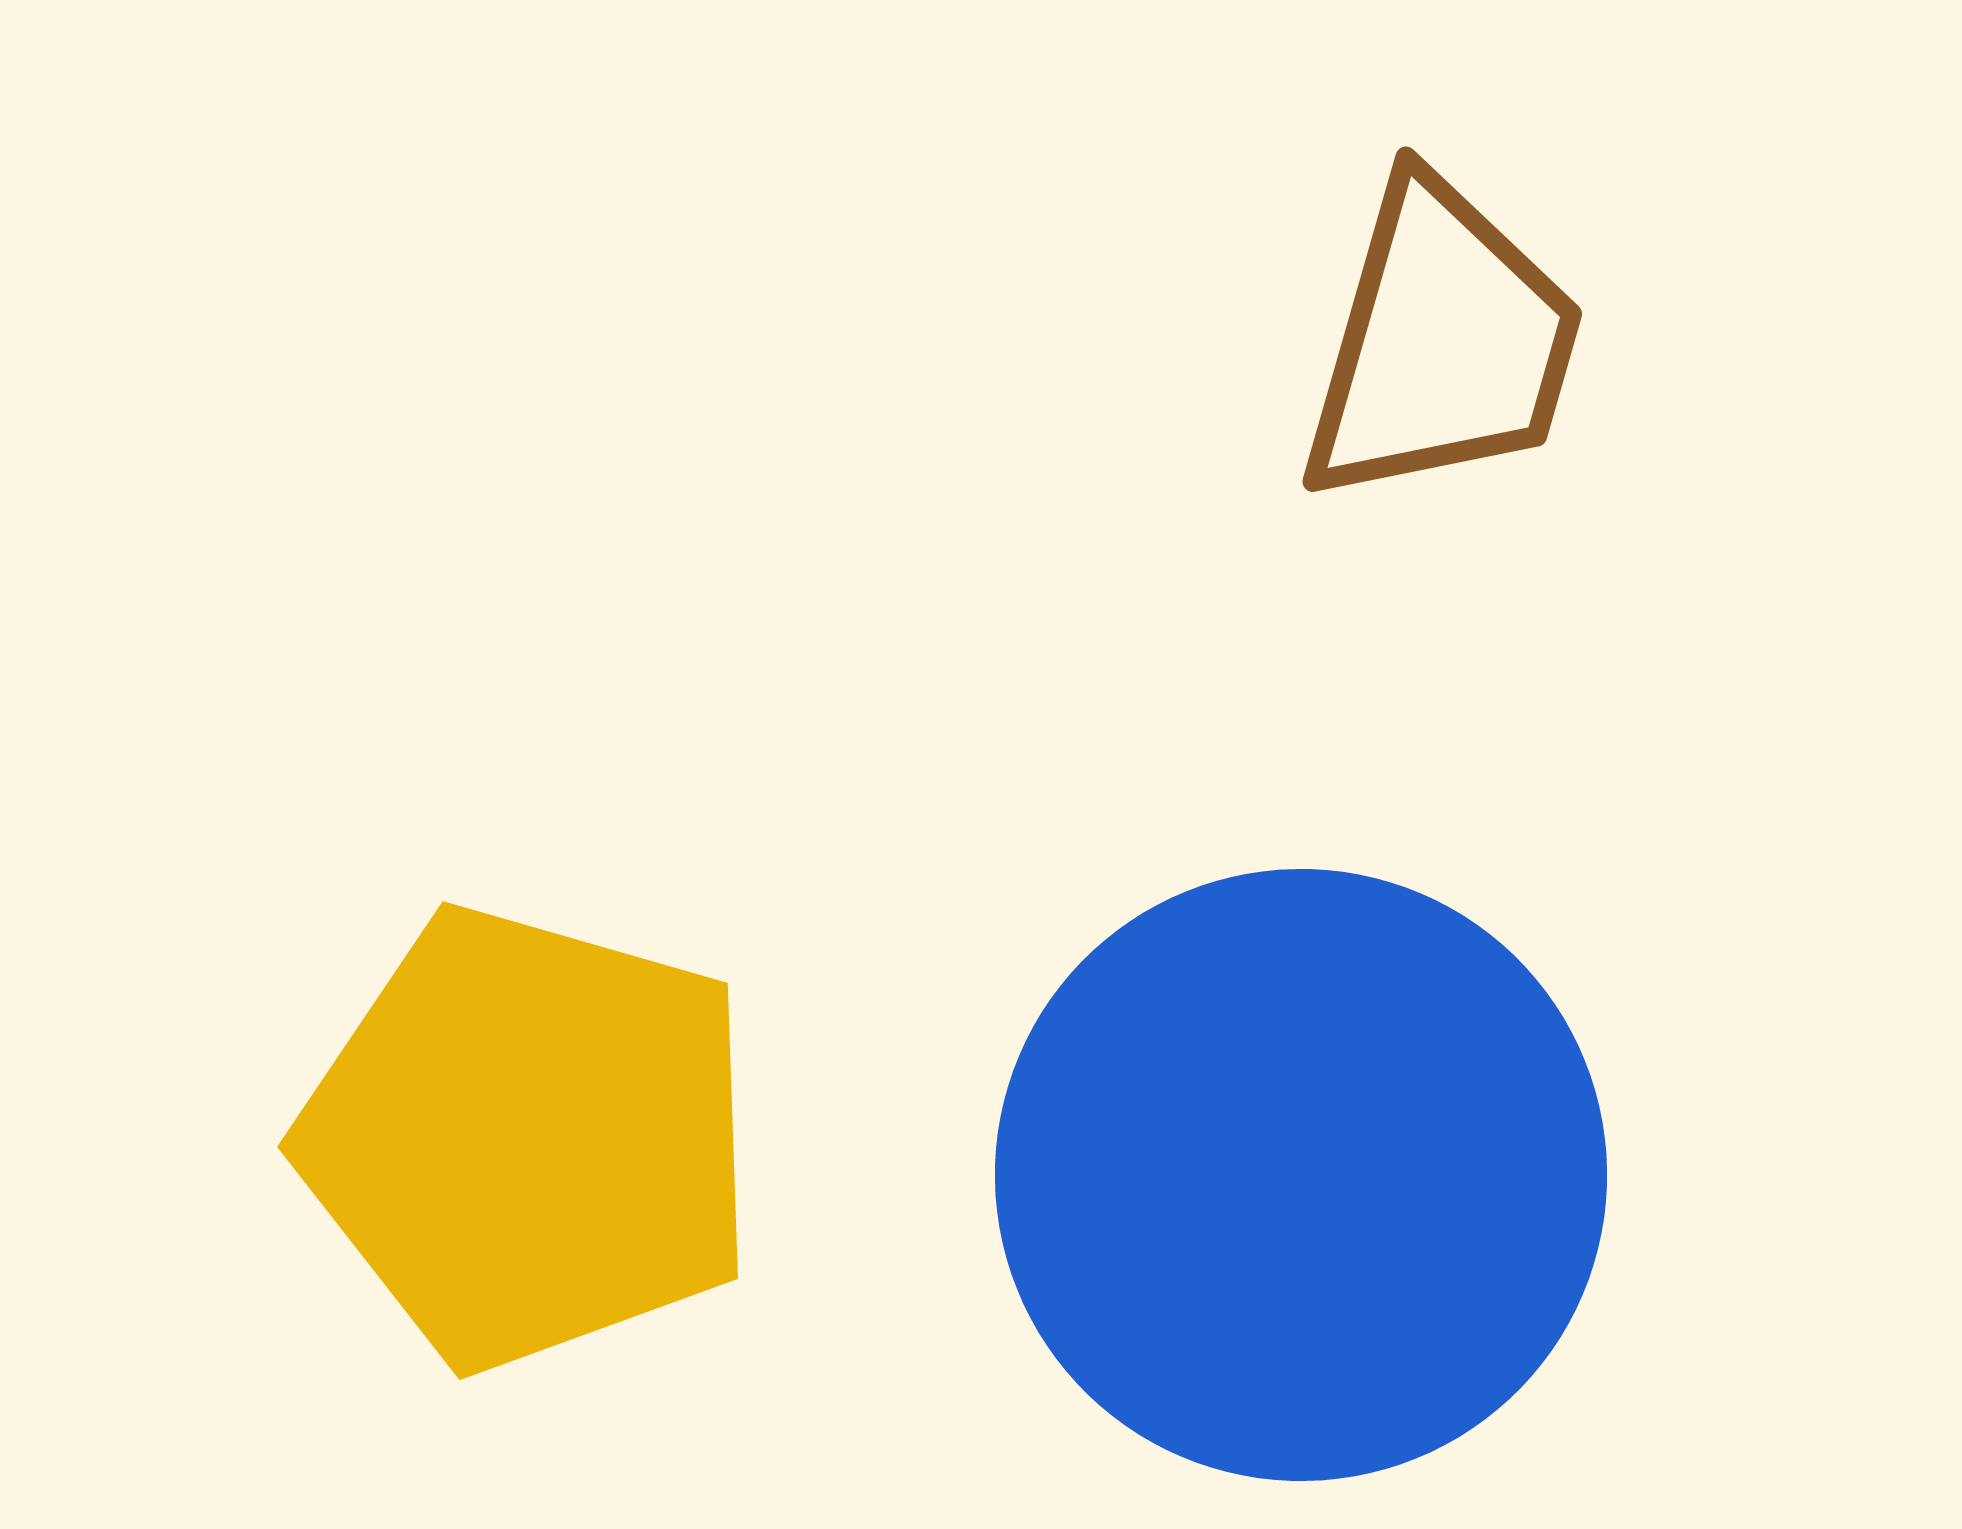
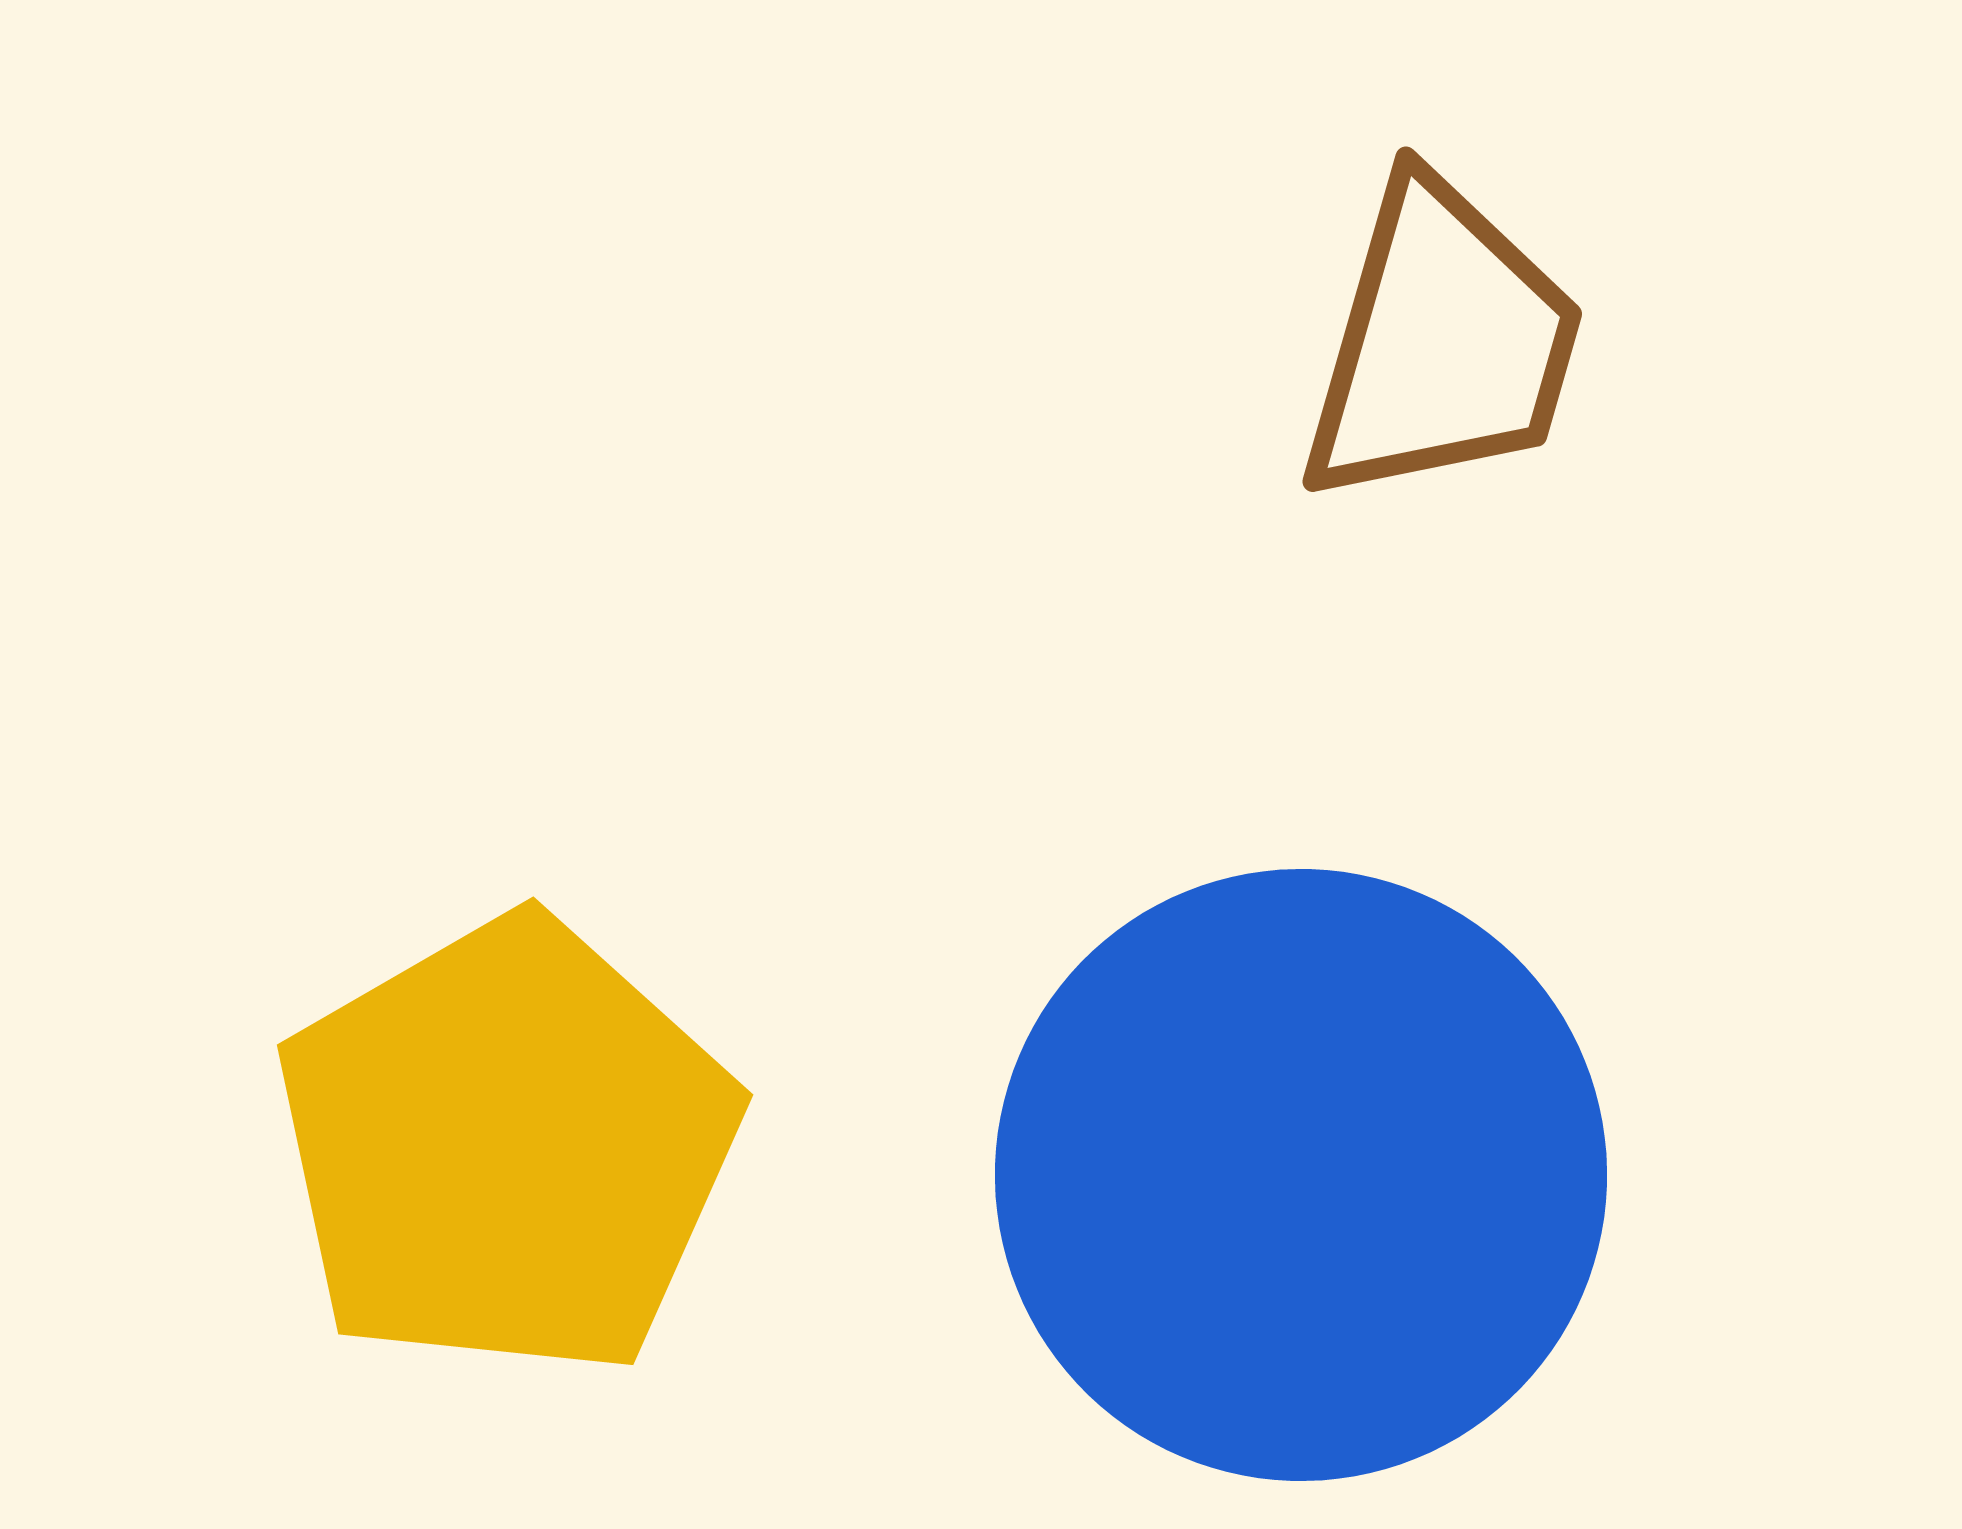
yellow pentagon: moved 22 px left, 9 px down; rotated 26 degrees clockwise
